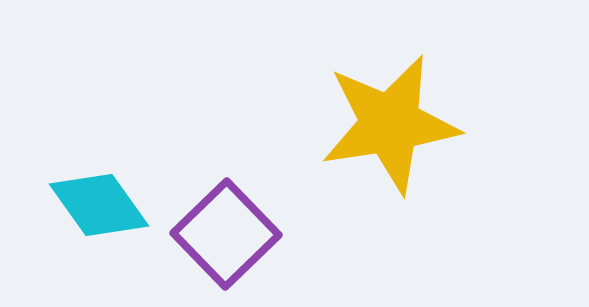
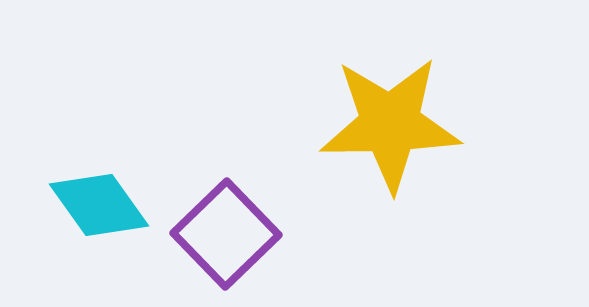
yellow star: rotated 8 degrees clockwise
